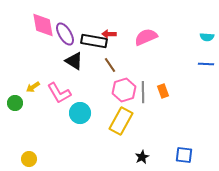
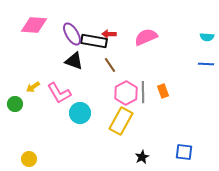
pink diamond: moved 9 px left; rotated 76 degrees counterclockwise
purple ellipse: moved 7 px right
black triangle: rotated 12 degrees counterclockwise
pink hexagon: moved 2 px right, 3 px down; rotated 10 degrees counterclockwise
green circle: moved 1 px down
blue square: moved 3 px up
